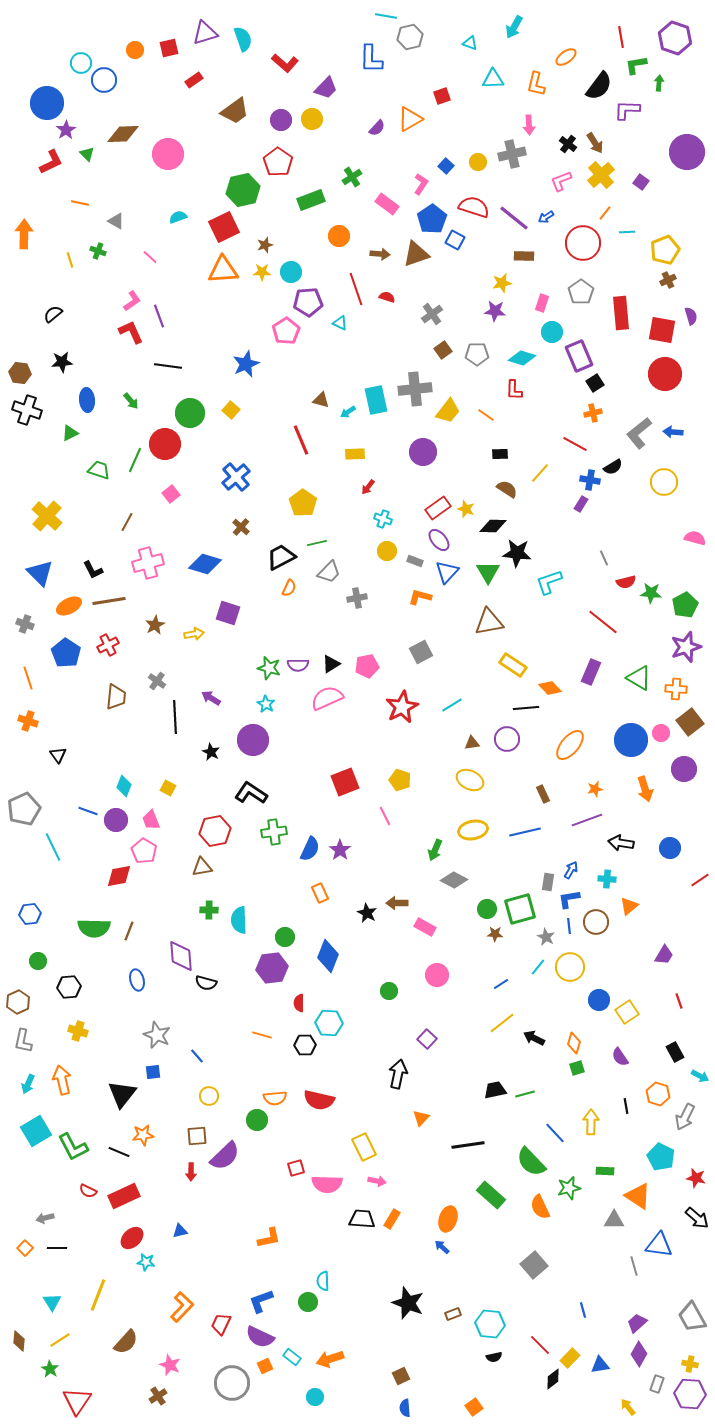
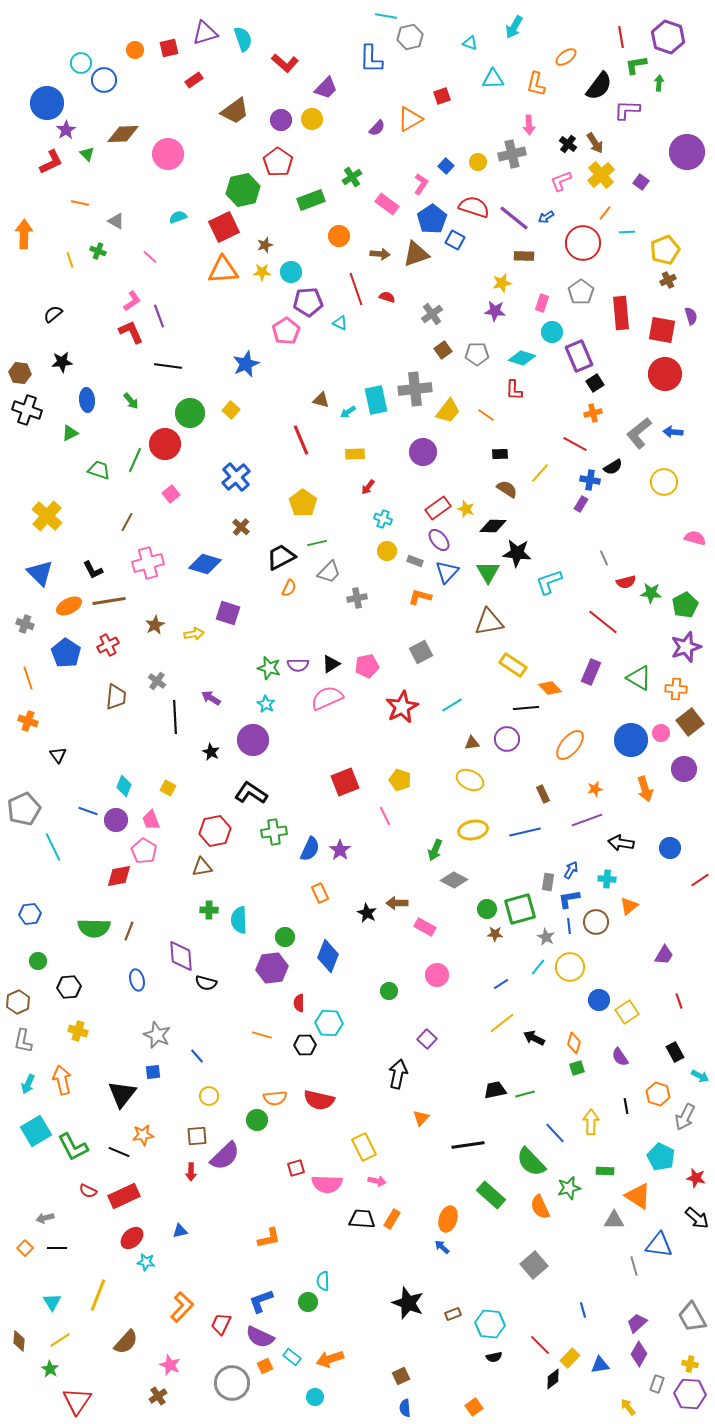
purple hexagon at (675, 38): moved 7 px left, 1 px up
